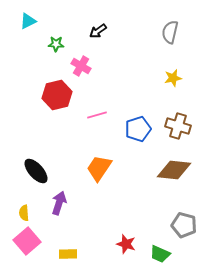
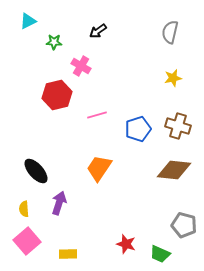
green star: moved 2 px left, 2 px up
yellow semicircle: moved 4 px up
